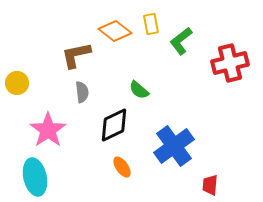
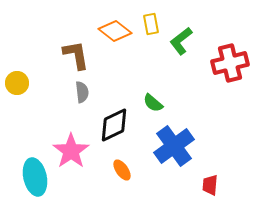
brown L-shape: rotated 92 degrees clockwise
green semicircle: moved 14 px right, 13 px down
pink star: moved 23 px right, 21 px down
orange ellipse: moved 3 px down
